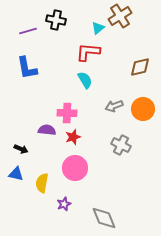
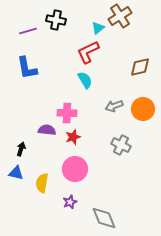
red L-shape: rotated 30 degrees counterclockwise
black arrow: rotated 96 degrees counterclockwise
pink circle: moved 1 px down
blue triangle: moved 1 px up
purple star: moved 6 px right, 2 px up
